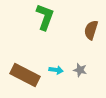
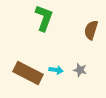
green L-shape: moved 1 px left, 1 px down
brown rectangle: moved 3 px right, 2 px up
